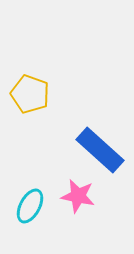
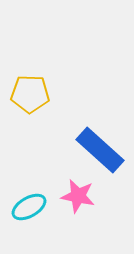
yellow pentagon: rotated 18 degrees counterclockwise
cyan ellipse: moved 1 px left, 1 px down; rotated 32 degrees clockwise
